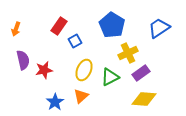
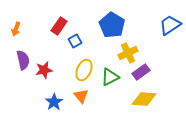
blue trapezoid: moved 11 px right, 3 px up
purple rectangle: moved 1 px up
orange triangle: rotated 28 degrees counterclockwise
blue star: moved 1 px left
